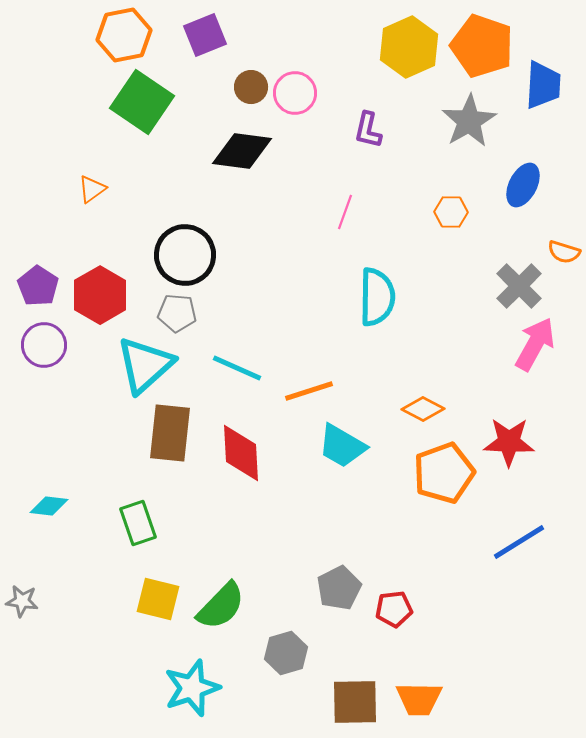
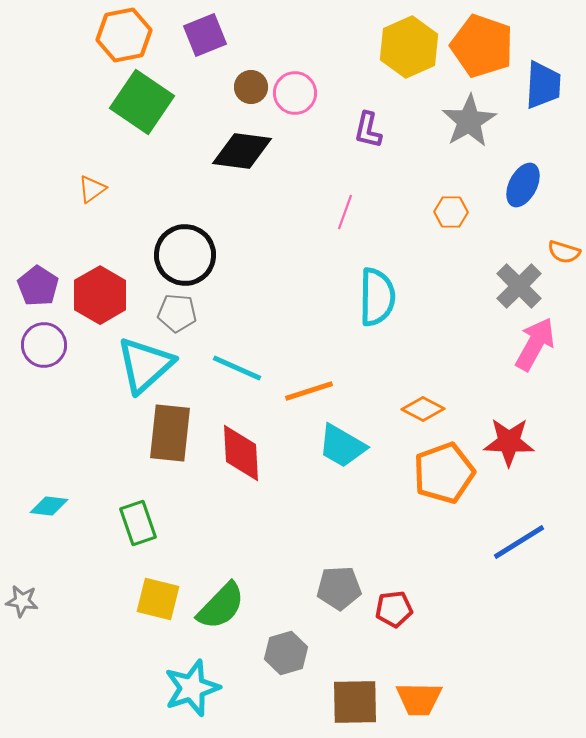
gray pentagon at (339, 588): rotated 24 degrees clockwise
